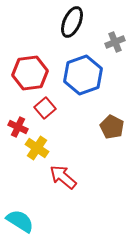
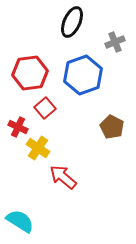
yellow cross: moved 1 px right
